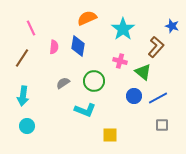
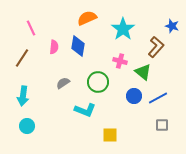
green circle: moved 4 px right, 1 px down
